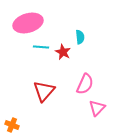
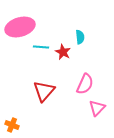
pink ellipse: moved 8 px left, 4 px down
